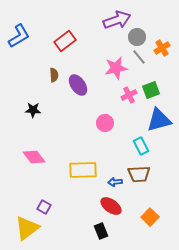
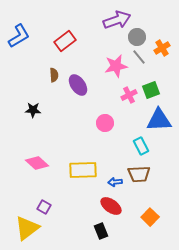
pink star: moved 2 px up
blue triangle: rotated 12 degrees clockwise
pink diamond: moved 3 px right, 6 px down; rotated 10 degrees counterclockwise
